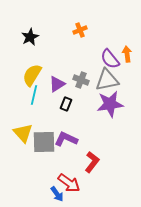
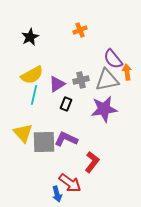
orange arrow: moved 18 px down
purple semicircle: moved 3 px right
yellow semicircle: rotated 150 degrees counterclockwise
gray cross: rotated 35 degrees counterclockwise
purple star: moved 6 px left, 5 px down
red arrow: moved 1 px right
blue arrow: rotated 21 degrees clockwise
